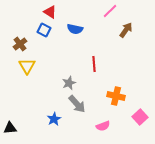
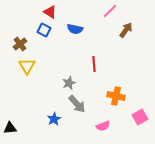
pink square: rotated 14 degrees clockwise
